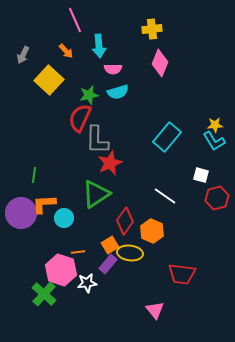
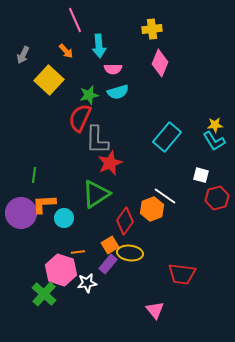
orange hexagon: moved 22 px up; rotated 15 degrees clockwise
